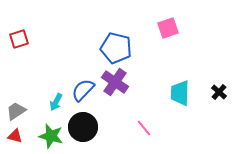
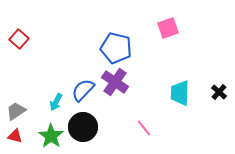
red square: rotated 30 degrees counterclockwise
green star: rotated 20 degrees clockwise
